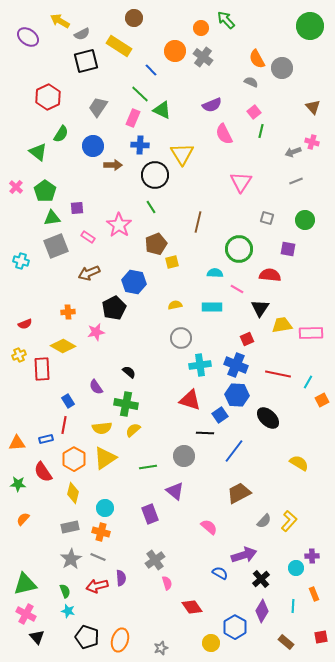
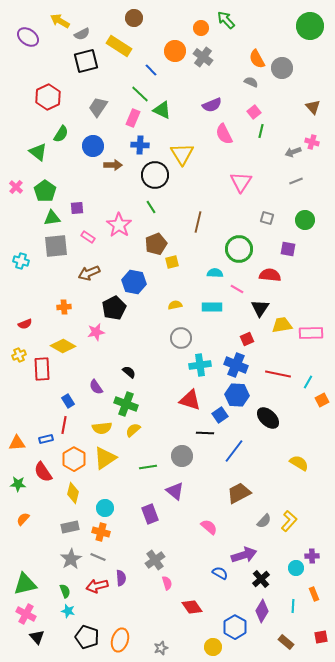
gray square at (56, 246): rotated 15 degrees clockwise
orange cross at (68, 312): moved 4 px left, 5 px up
green cross at (126, 404): rotated 10 degrees clockwise
gray circle at (184, 456): moved 2 px left
yellow circle at (211, 643): moved 2 px right, 4 px down
